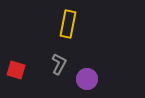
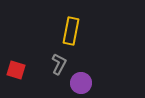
yellow rectangle: moved 3 px right, 7 px down
purple circle: moved 6 px left, 4 px down
